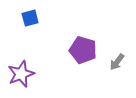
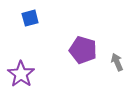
gray arrow: rotated 120 degrees clockwise
purple star: rotated 16 degrees counterclockwise
